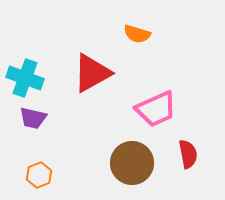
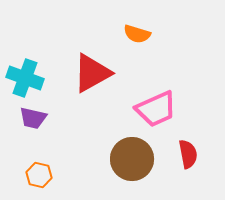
brown circle: moved 4 px up
orange hexagon: rotated 25 degrees counterclockwise
